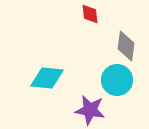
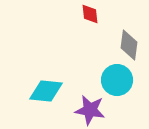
gray diamond: moved 3 px right, 1 px up
cyan diamond: moved 1 px left, 13 px down
